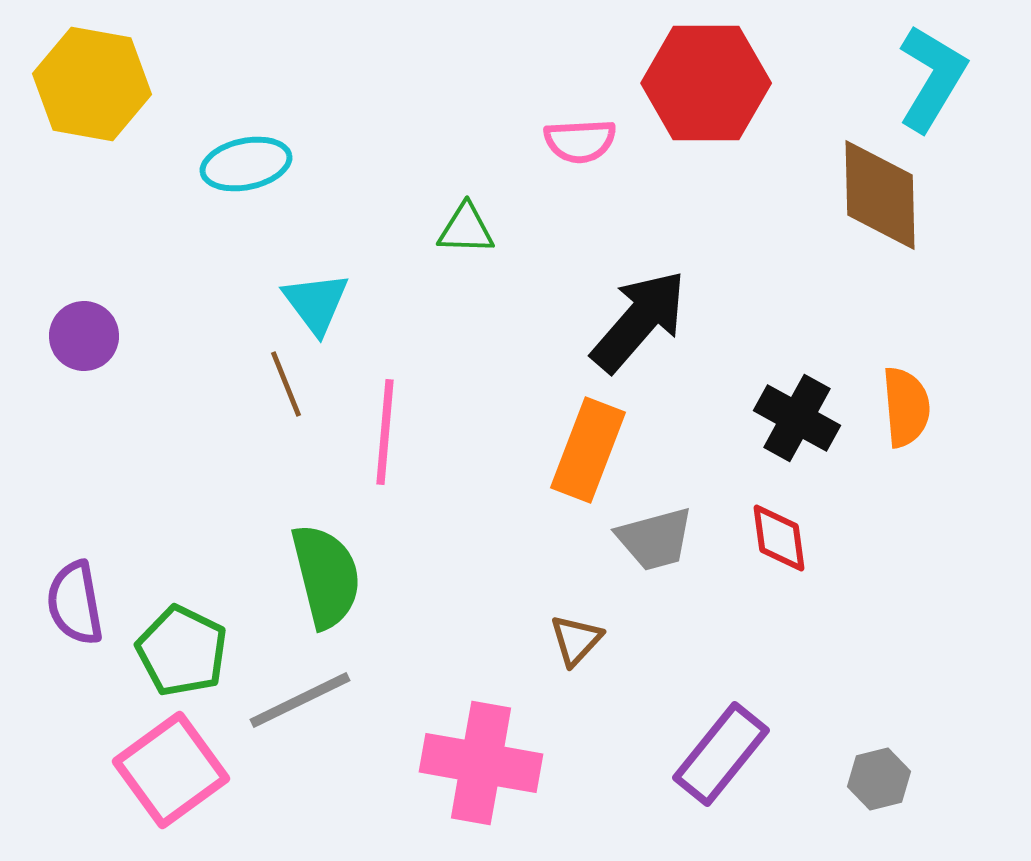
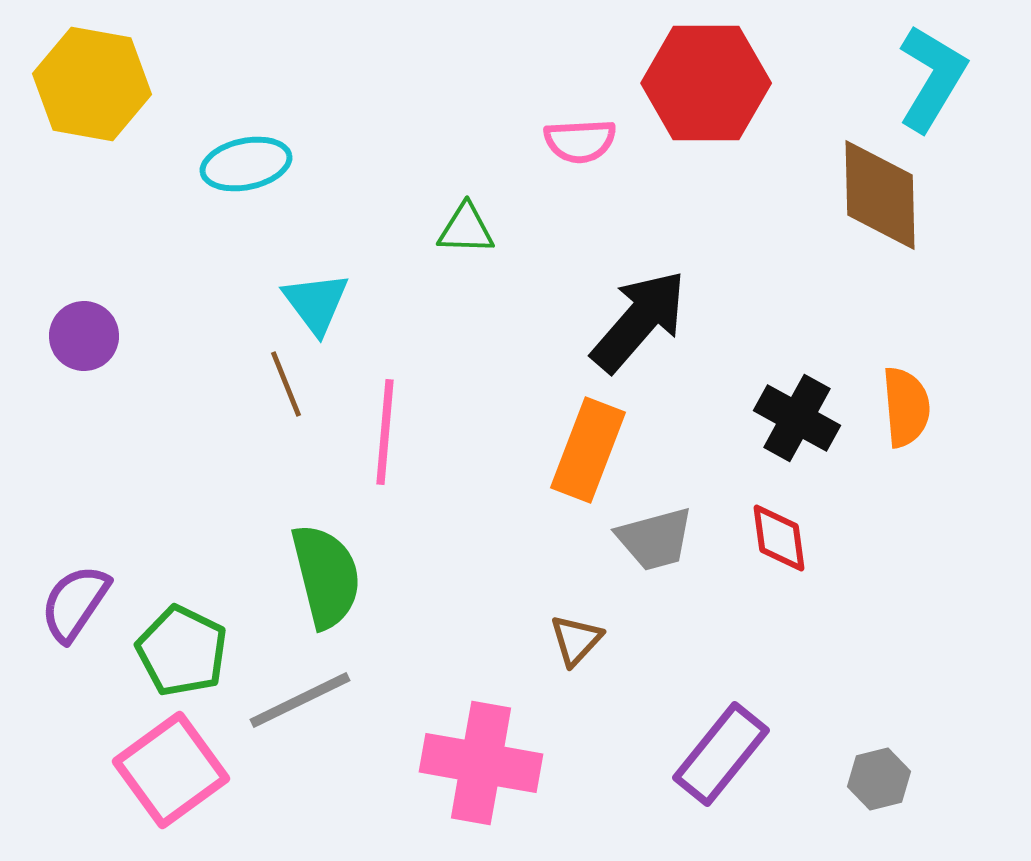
purple semicircle: rotated 44 degrees clockwise
